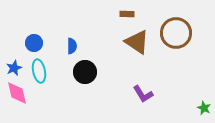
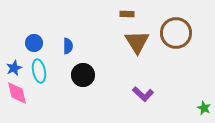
brown triangle: rotated 24 degrees clockwise
blue semicircle: moved 4 px left
black circle: moved 2 px left, 3 px down
purple L-shape: rotated 15 degrees counterclockwise
